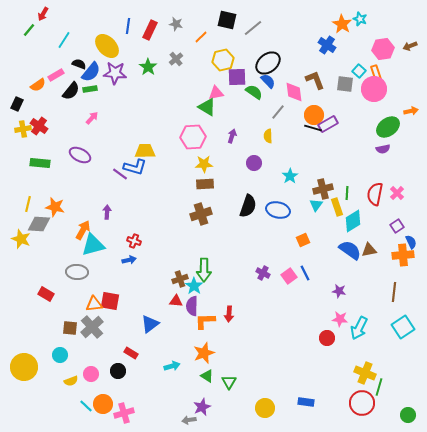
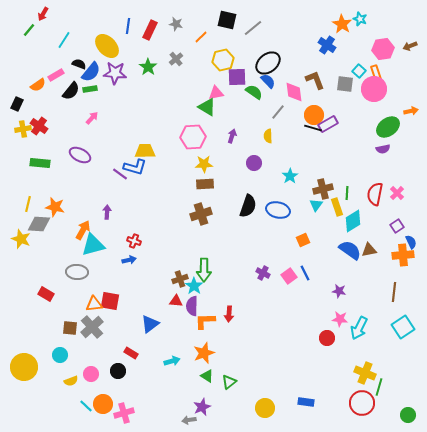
cyan arrow at (172, 366): moved 5 px up
green triangle at (229, 382): rotated 21 degrees clockwise
